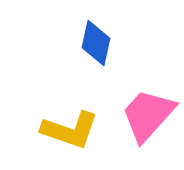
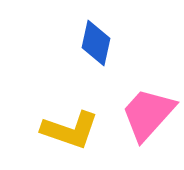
pink trapezoid: moved 1 px up
